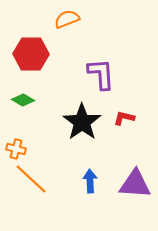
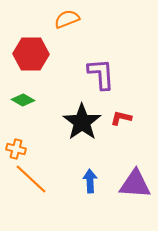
red L-shape: moved 3 px left
